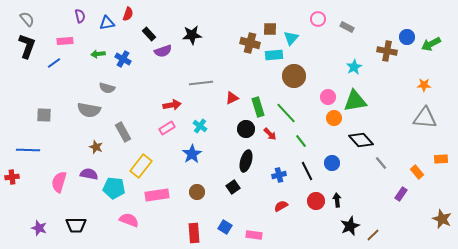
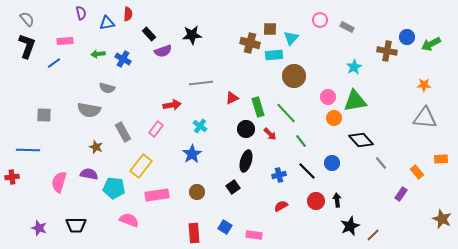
red semicircle at (128, 14): rotated 16 degrees counterclockwise
purple semicircle at (80, 16): moved 1 px right, 3 px up
pink circle at (318, 19): moved 2 px right, 1 px down
pink rectangle at (167, 128): moved 11 px left, 1 px down; rotated 21 degrees counterclockwise
black line at (307, 171): rotated 18 degrees counterclockwise
